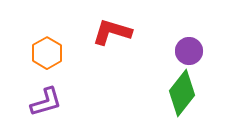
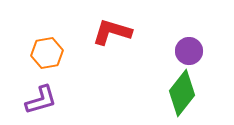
orange hexagon: rotated 20 degrees clockwise
purple L-shape: moved 5 px left, 2 px up
